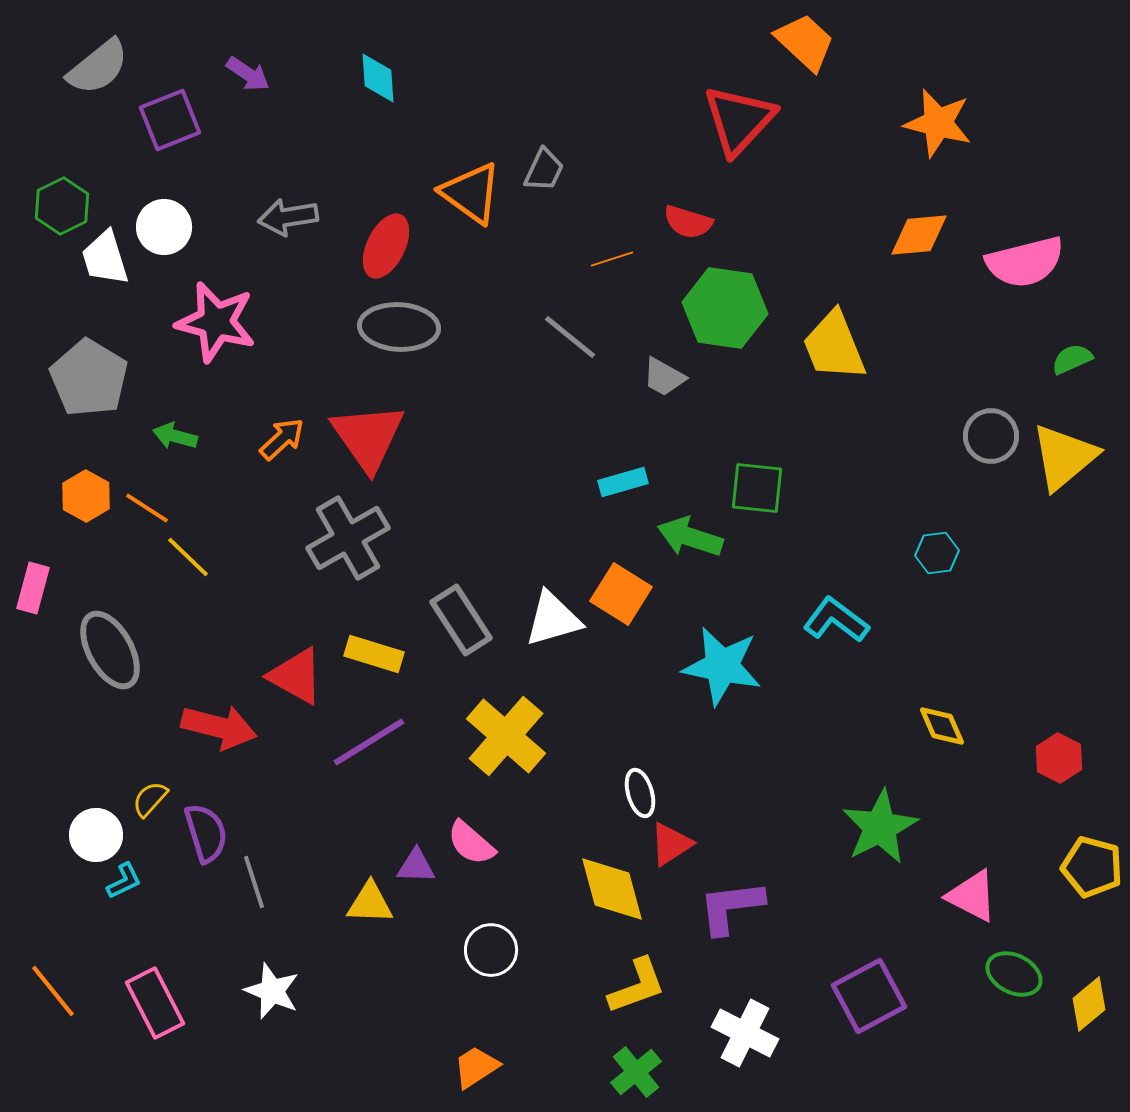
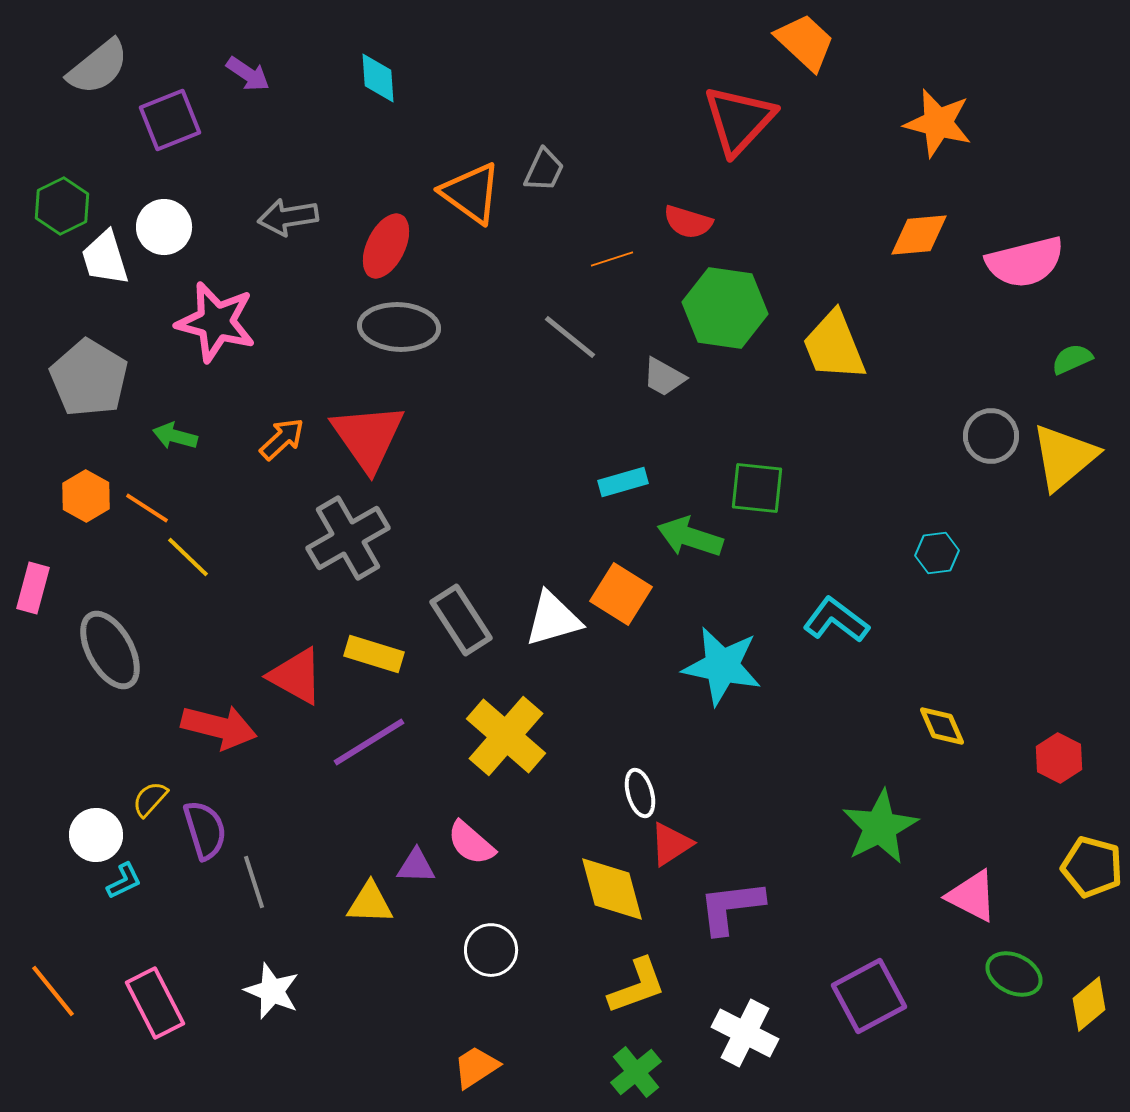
purple semicircle at (206, 833): moved 1 px left, 3 px up
